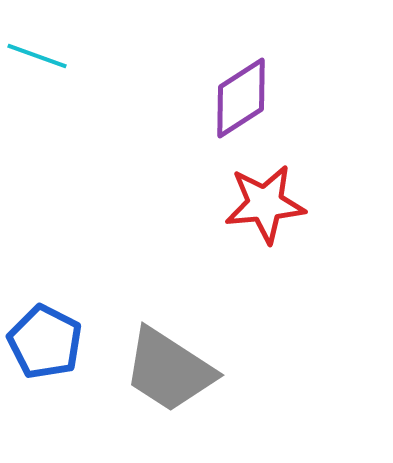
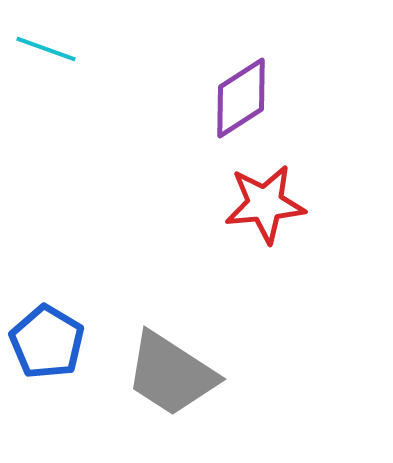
cyan line: moved 9 px right, 7 px up
blue pentagon: moved 2 px right; rotated 4 degrees clockwise
gray trapezoid: moved 2 px right, 4 px down
